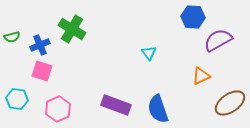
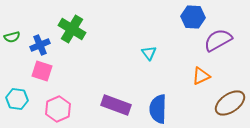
blue semicircle: rotated 20 degrees clockwise
